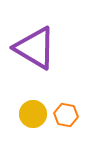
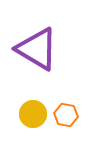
purple triangle: moved 2 px right, 1 px down
